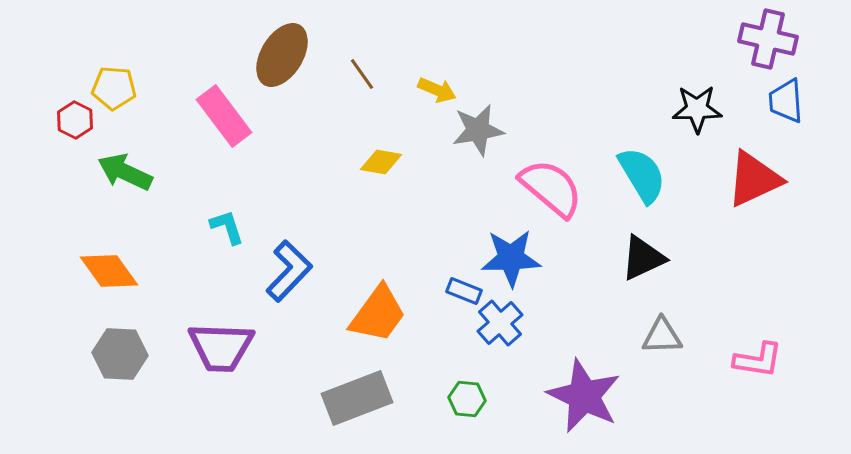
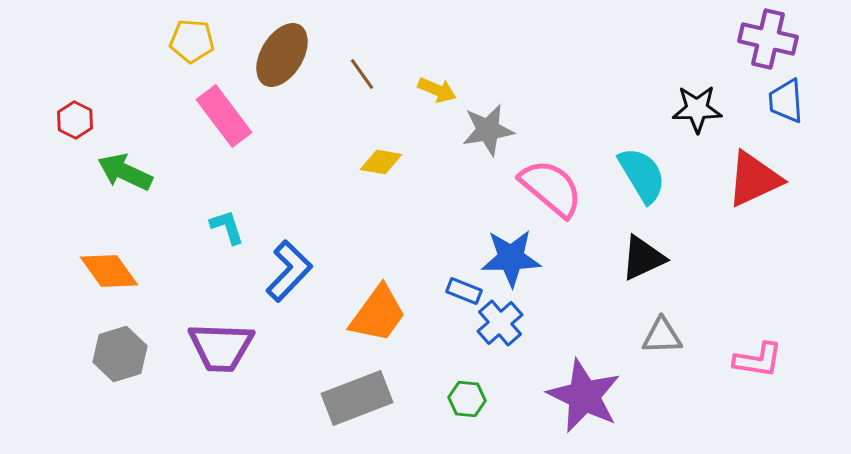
yellow pentagon: moved 78 px right, 47 px up
gray star: moved 10 px right
gray hexagon: rotated 20 degrees counterclockwise
